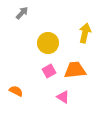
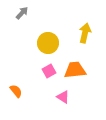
orange semicircle: rotated 24 degrees clockwise
